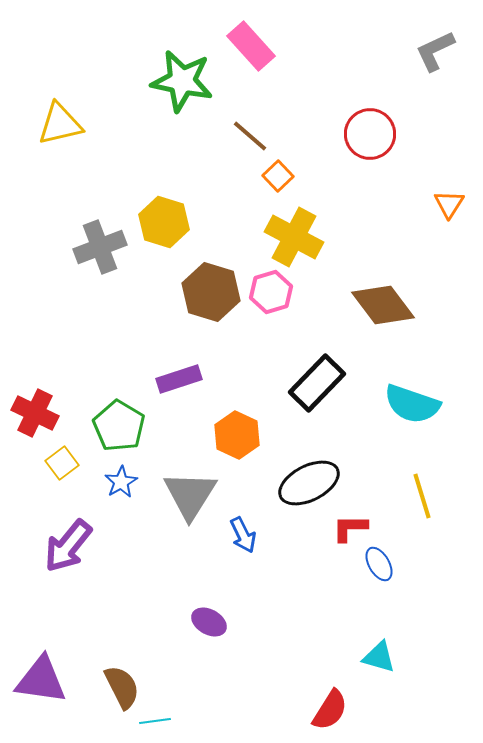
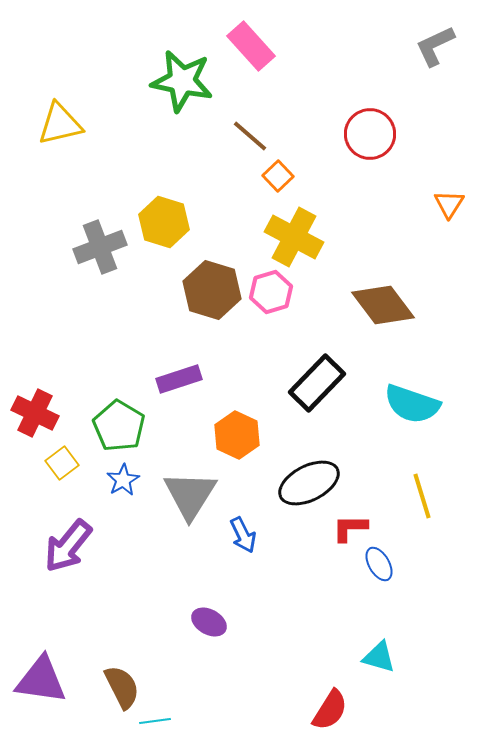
gray L-shape: moved 5 px up
brown hexagon: moved 1 px right, 2 px up
blue star: moved 2 px right, 2 px up
